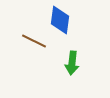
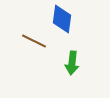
blue diamond: moved 2 px right, 1 px up
